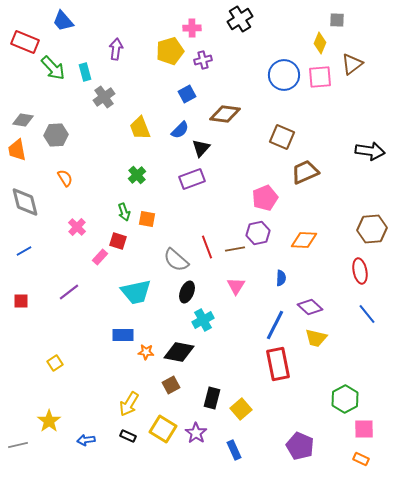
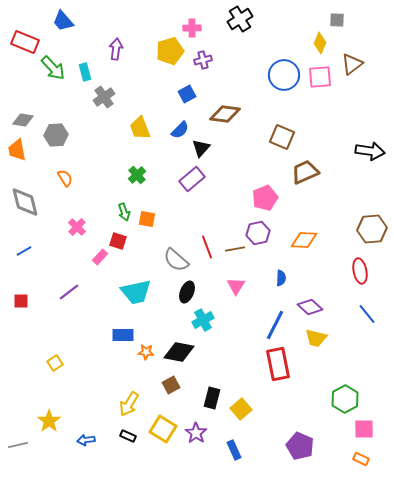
purple rectangle at (192, 179): rotated 20 degrees counterclockwise
